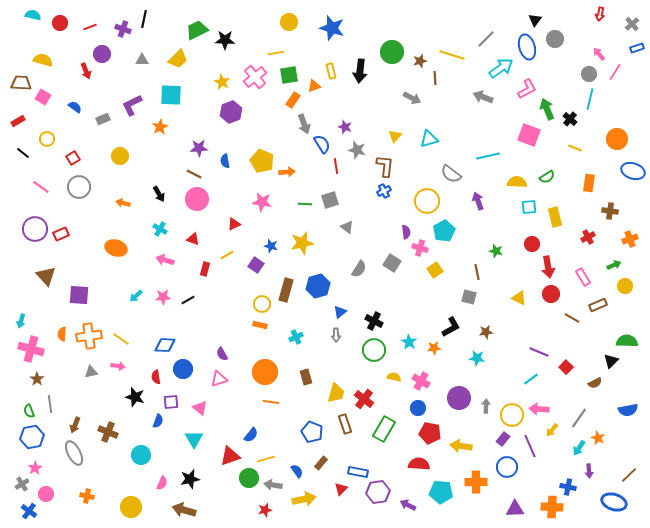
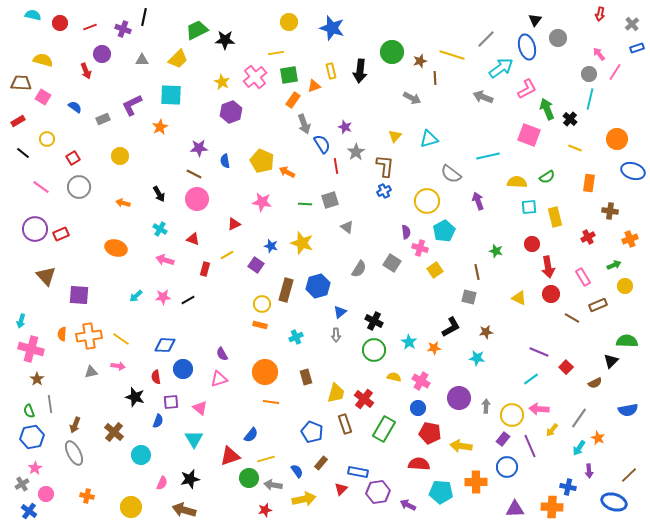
black line at (144, 19): moved 2 px up
gray circle at (555, 39): moved 3 px right, 1 px up
gray star at (357, 150): moved 1 px left, 2 px down; rotated 24 degrees clockwise
orange arrow at (287, 172): rotated 147 degrees counterclockwise
yellow star at (302, 243): rotated 30 degrees clockwise
brown cross at (108, 432): moved 6 px right; rotated 18 degrees clockwise
